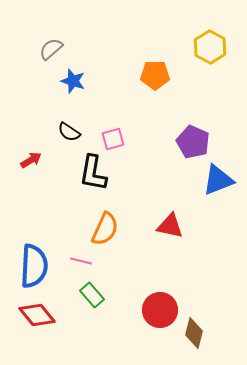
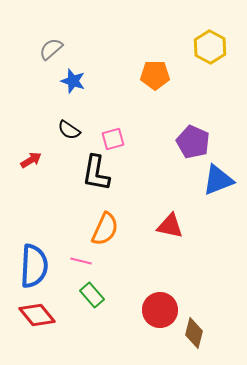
black semicircle: moved 2 px up
black L-shape: moved 3 px right
